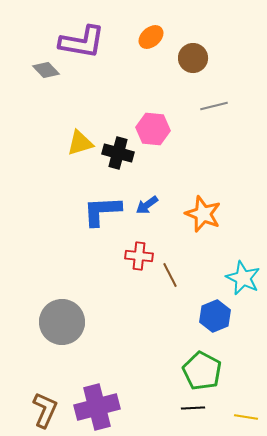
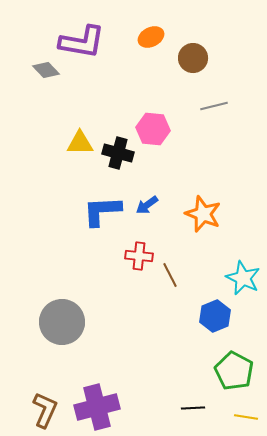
orange ellipse: rotated 15 degrees clockwise
yellow triangle: rotated 16 degrees clockwise
green pentagon: moved 32 px right
